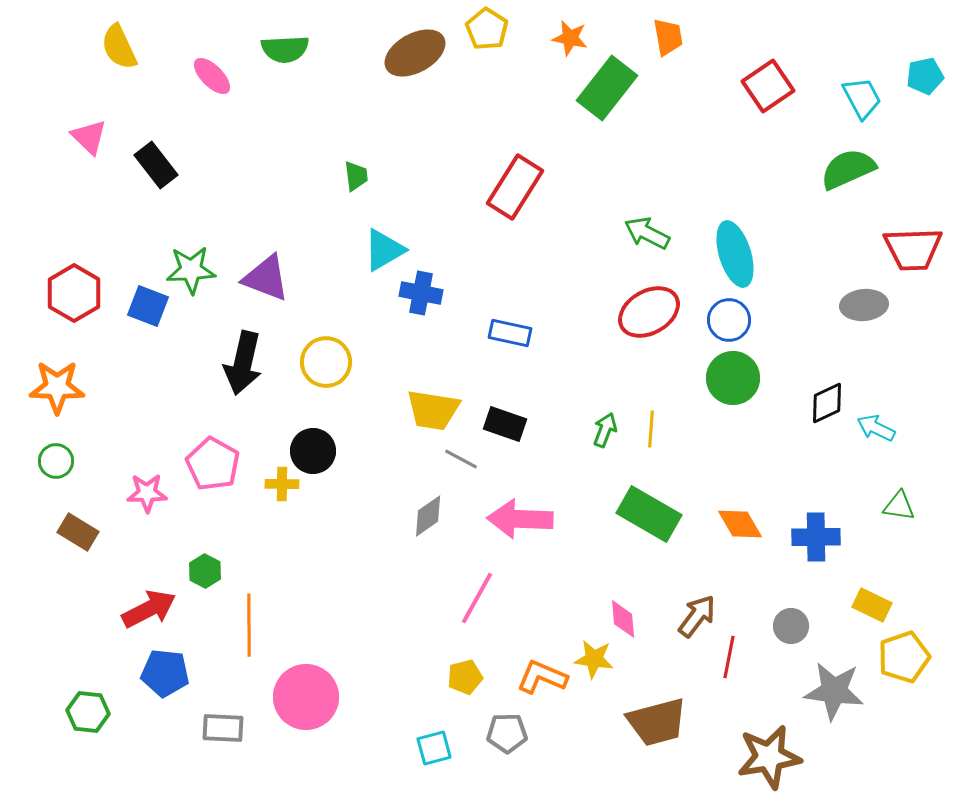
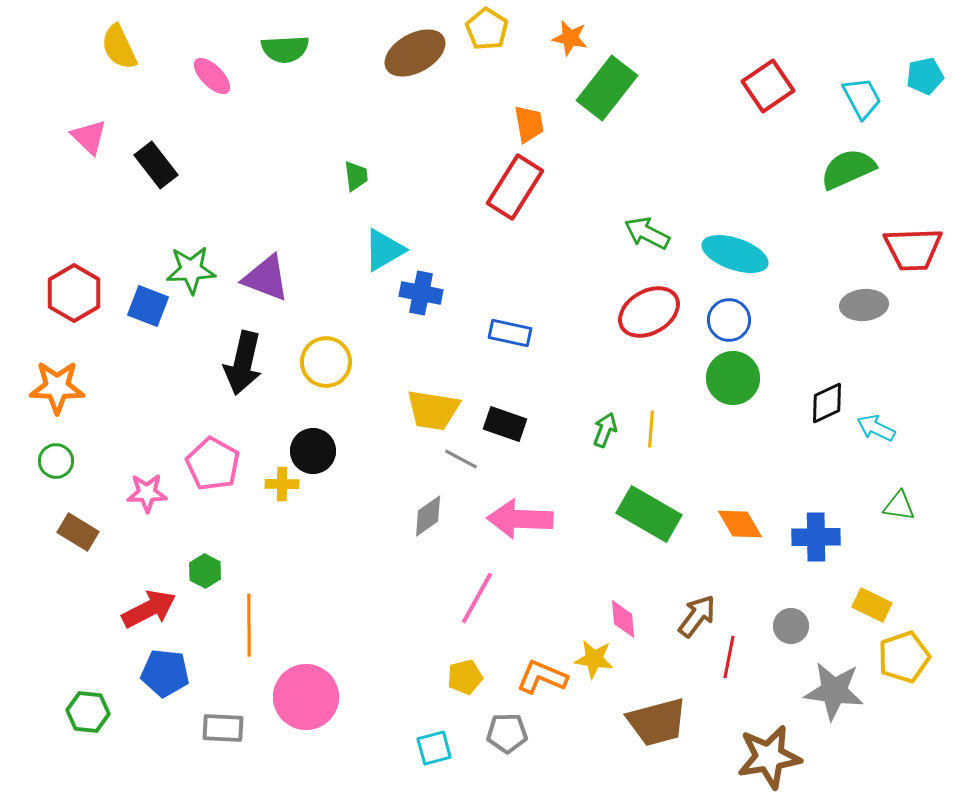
orange trapezoid at (668, 37): moved 139 px left, 87 px down
cyan ellipse at (735, 254): rotated 54 degrees counterclockwise
